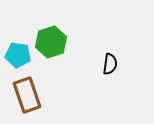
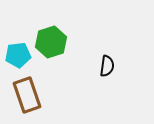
cyan pentagon: rotated 15 degrees counterclockwise
black semicircle: moved 3 px left, 2 px down
